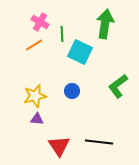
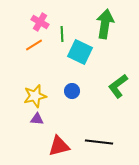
red triangle: rotated 50 degrees clockwise
